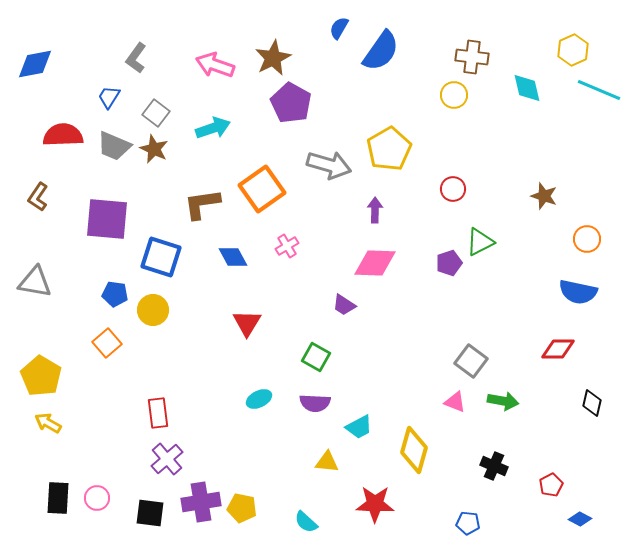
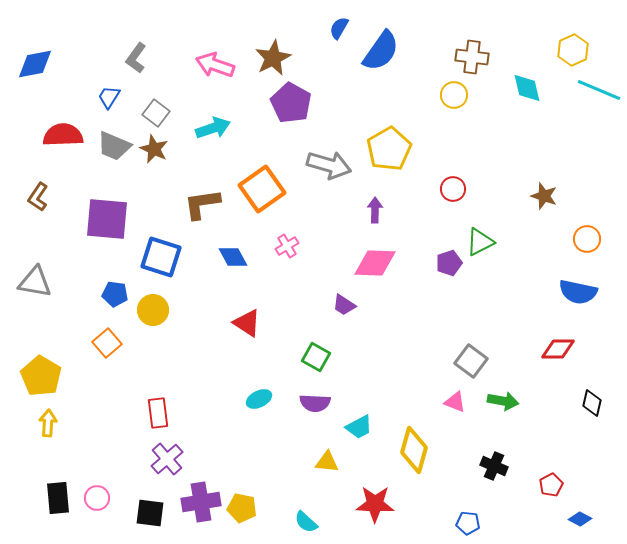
red triangle at (247, 323): rotated 28 degrees counterclockwise
yellow arrow at (48, 423): rotated 64 degrees clockwise
black rectangle at (58, 498): rotated 8 degrees counterclockwise
